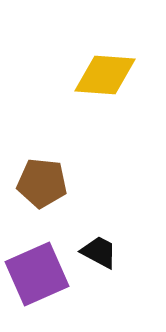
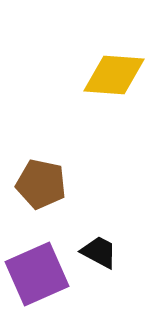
yellow diamond: moved 9 px right
brown pentagon: moved 1 px left, 1 px down; rotated 6 degrees clockwise
